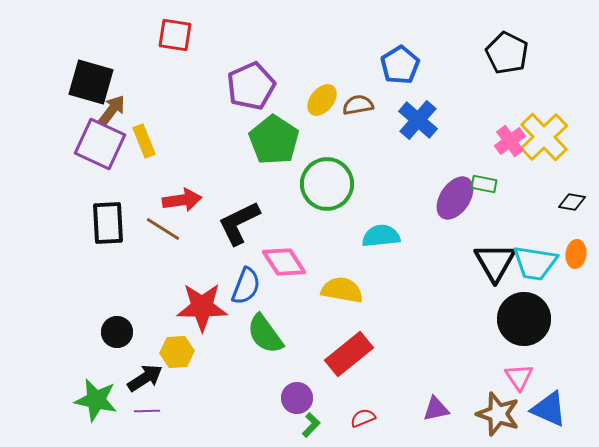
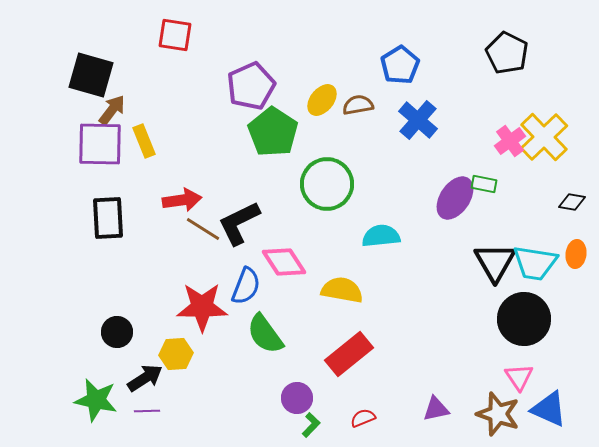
black square at (91, 82): moved 7 px up
green pentagon at (274, 140): moved 1 px left, 8 px up
purple square at (100, 144): rotated 24 degrees counterclockwise
black rectangle at (108, 223): moved 5 px up
brown line at (163, 229): moved 40 px right
yellow hexagon at (177, 352): moved 1 px left, 2 px down
